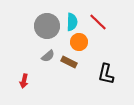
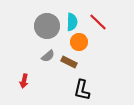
black L-shape: moved 24 px left, 16 px down
